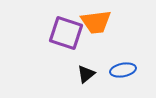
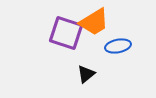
orange trapezoid: moved 2 px left; rotated 24 degrees counterclockwise
blue ellipse: moved 5 px left, 24 px up
